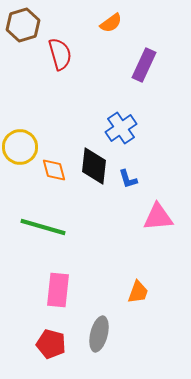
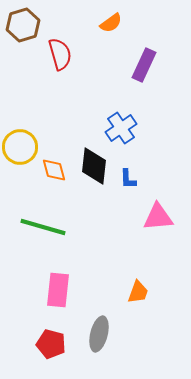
blue L-shape: rotated 15 degrees clockwise
